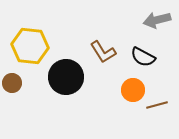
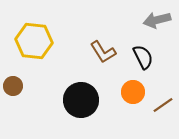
yellow hexagon: moved 4 px right, 5 px up
black semicircle: rotated 145 degrees counterclockwise
black circle: moved 15 px right, 23 px down
brown circle: moved 1 px right, 3 px down
orange circle: moved 2 px down
brown line: moved 6 px right; rotated 20 degrees counterclockwise
